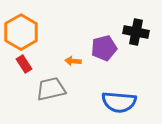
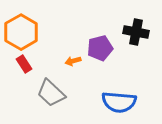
purple pentagon: moved 4 px left
orange arrow: rotated 21 degrees counterclockwise
gray trapezoid: moved 4 px down; rotated 124 degrees counterclockwise
